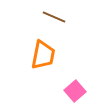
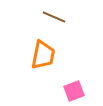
pink square: moved 1 px left; rotated 20 degrees clockwise
